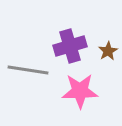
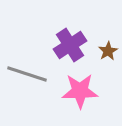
purple cross: moved 1 px up; rotated 16 degrees counterclockwise
gray line: moved 1 px left, 4 px down; rotated 9 degrees clockwise
